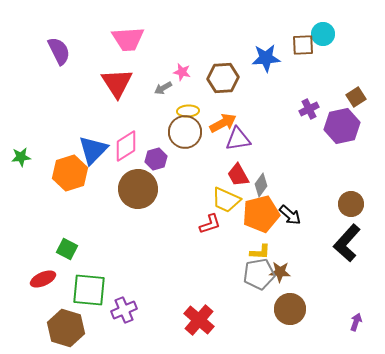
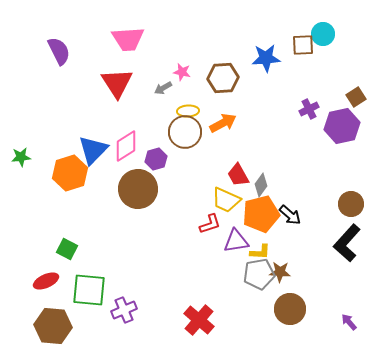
purple triangle at (238, 139): moved 2 px left, 102 px down
red ellipse at (43, 279): moved 3 px right, 2 px down
purple arrow at (356, 322): moved 7 px left; rotated 60 degrees counterclockwise
brown hexagon at (66, 328): moved 13 px left, 2 px up; rotated 12 degrees counterclockwise
